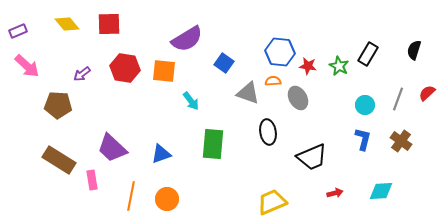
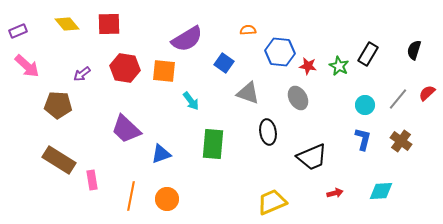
orange semicircle: moved 25 px left, 51 px up
gray line: rotated 20 degrees clockwise
purple trapezoid: moved 14 px right, 19 px up
